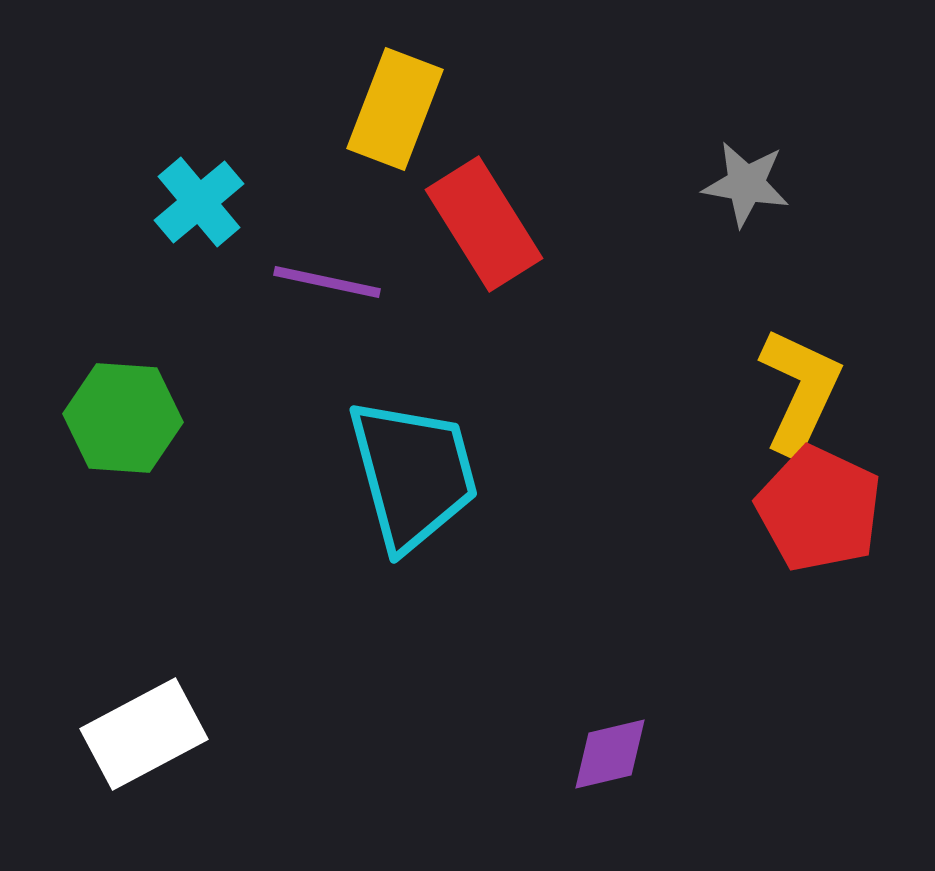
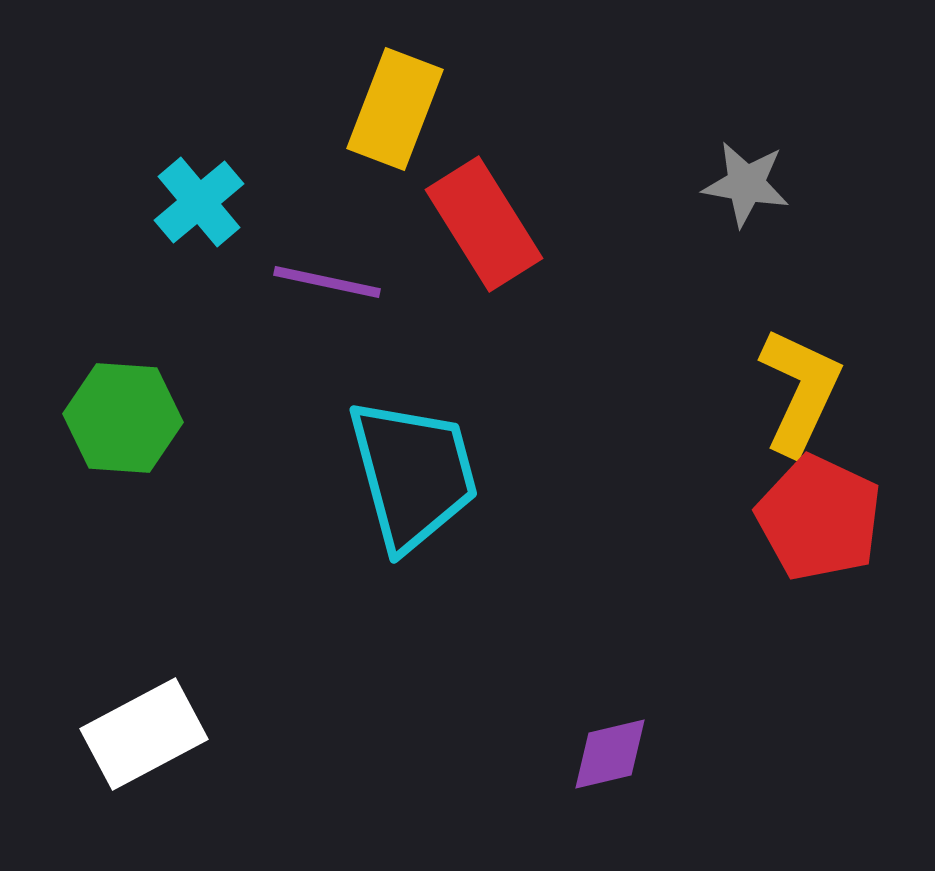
red pentagon: moved 9 px down
